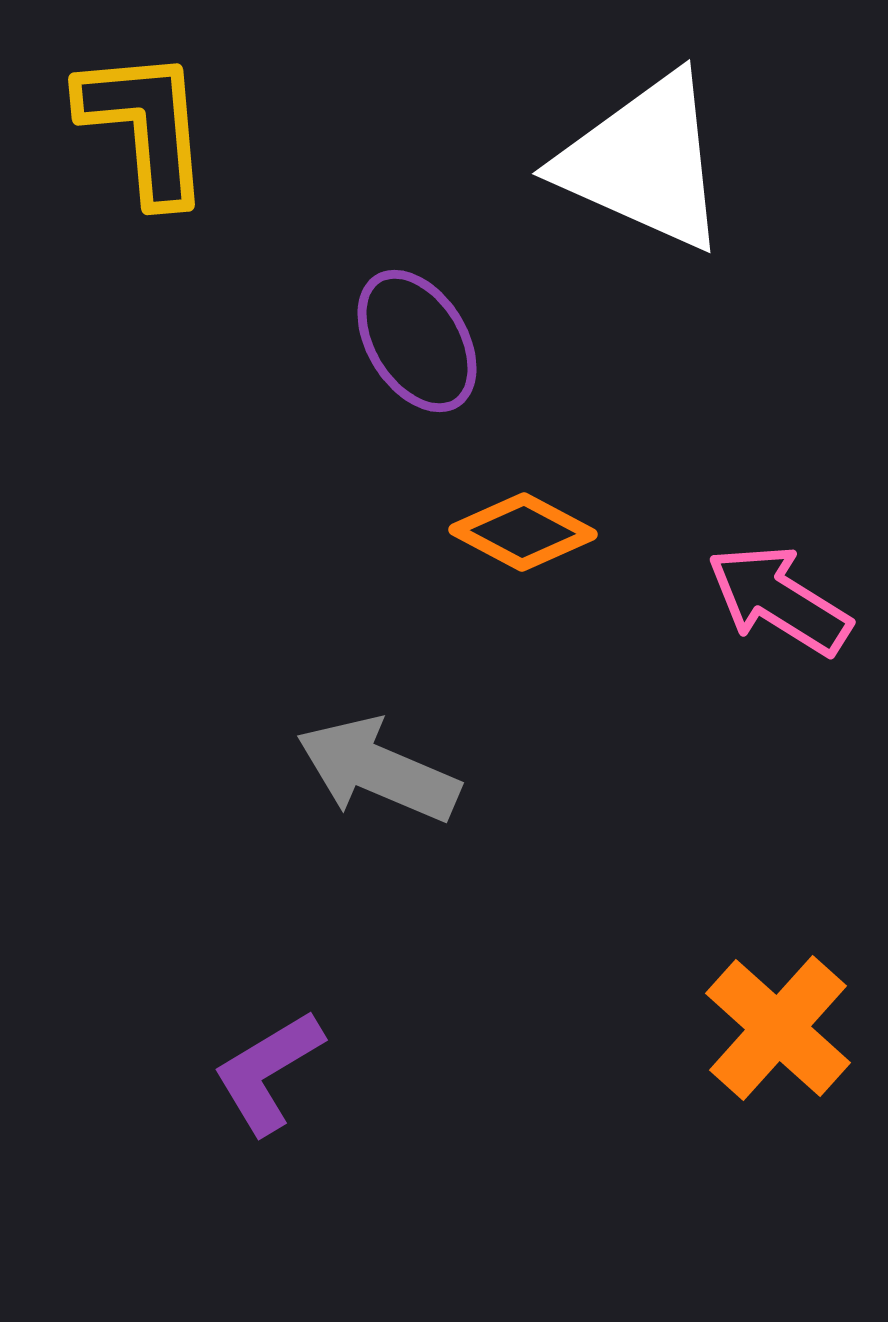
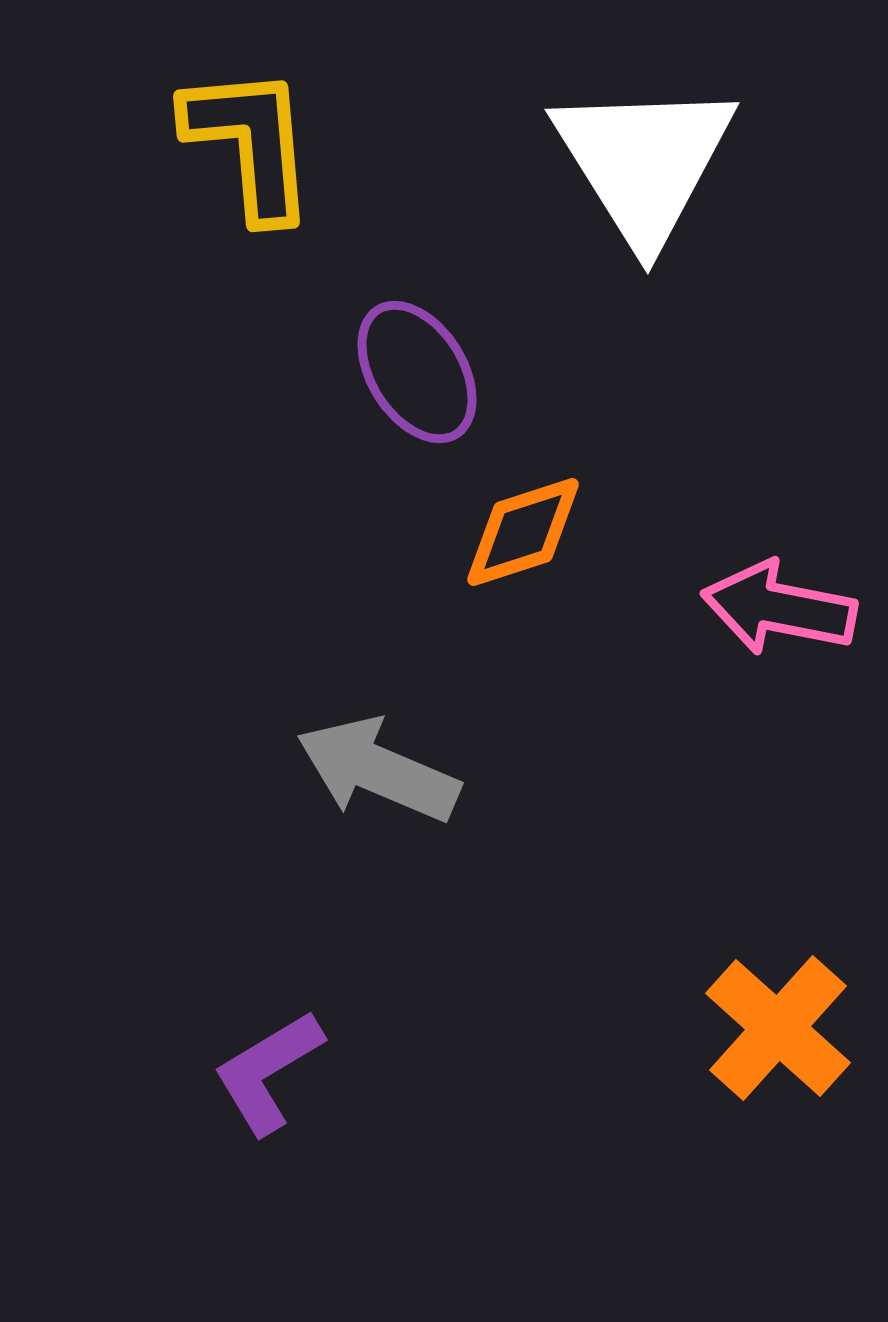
yellow L-shape: moved 105 px right, 17 px down
white triangle: rotated 34 degrees clockwise
purple ellipse: moved 31 px down
orange diamond: rotated 46 degrees counterclockwise
pink arrow: moved 8 px down; rotated 21 degrees counterclockwise
